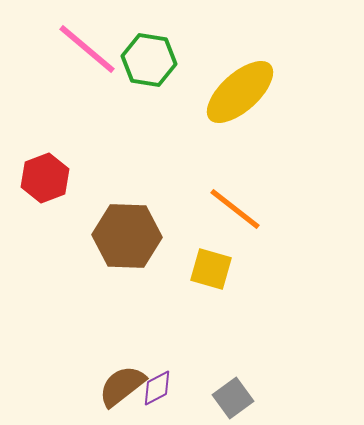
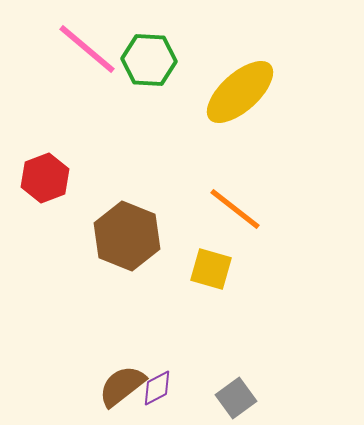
green hexagon: rotated 6 degrees counterclockwise
brown hexagon: rotated 20 degrees clockwise
gray square: moved 3 px right
